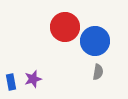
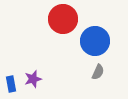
red circle: moved 2 px left, 8 px up
gray semicircle: rotated 14 degrees clockwise
blue rectangle: moved 2 px down
